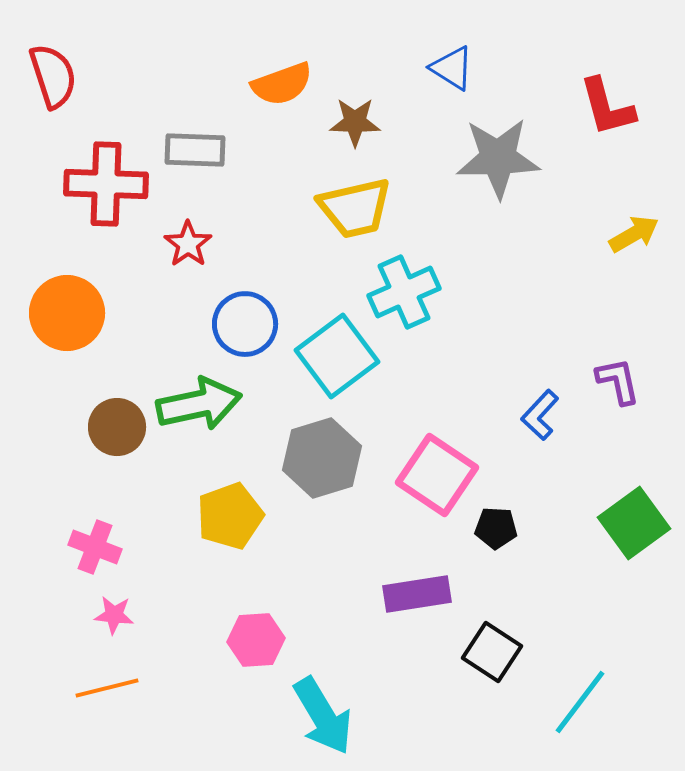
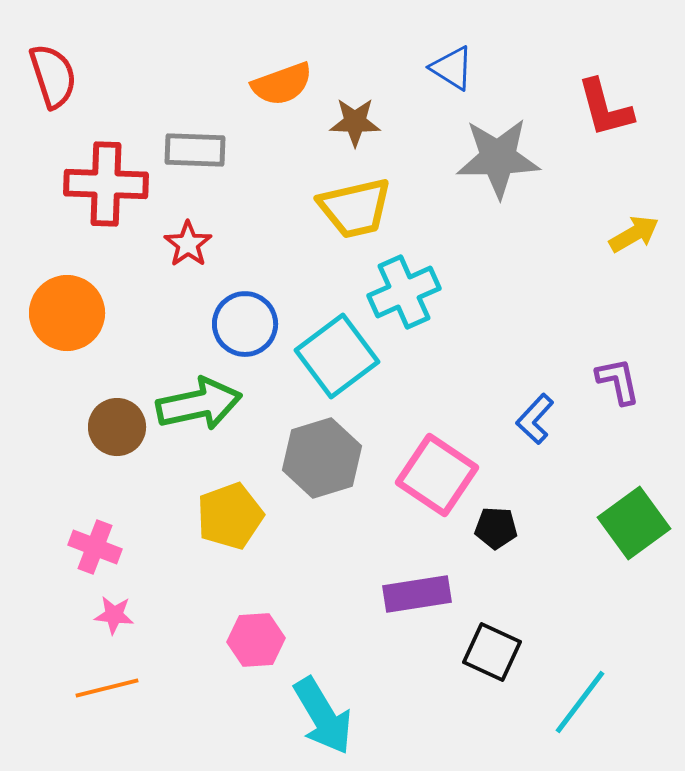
red L-shape: moved 2 px left, 1 px down
blue L-shape: moved 5 px left, 4 px down
black square: rotated 8 degrees counterclockwise
